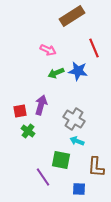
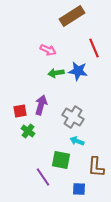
green arrow: rotated 14 degrees clockwise
gray cross: moved 1 px left, 2 px up
